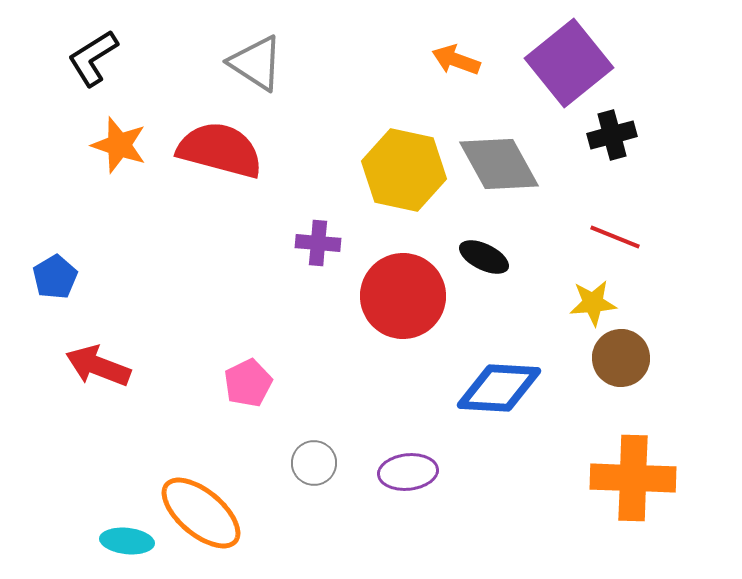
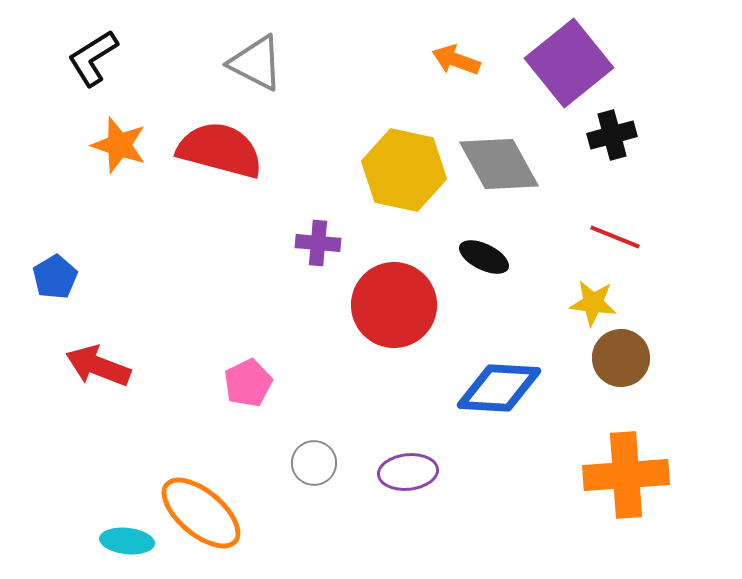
gray triangle: rotated 6 degrees counterclockwise
red circle: moved 9 px left, 9 px down
yellow star: rotated 12 degrees clockwise
orange cross: moved 7 px left, 3 px up; rotated 6 degrees counterclockwise
